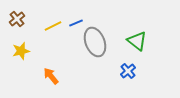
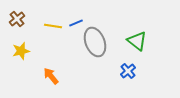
yellow line: rotated 36 degrees clockwise
